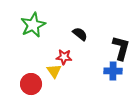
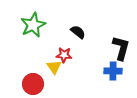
black semicircle: moved 2 px left, 2 px up
red star: moved 2 px up
yellow triangle: moved 4 px up
red circle: moved 2 px right
